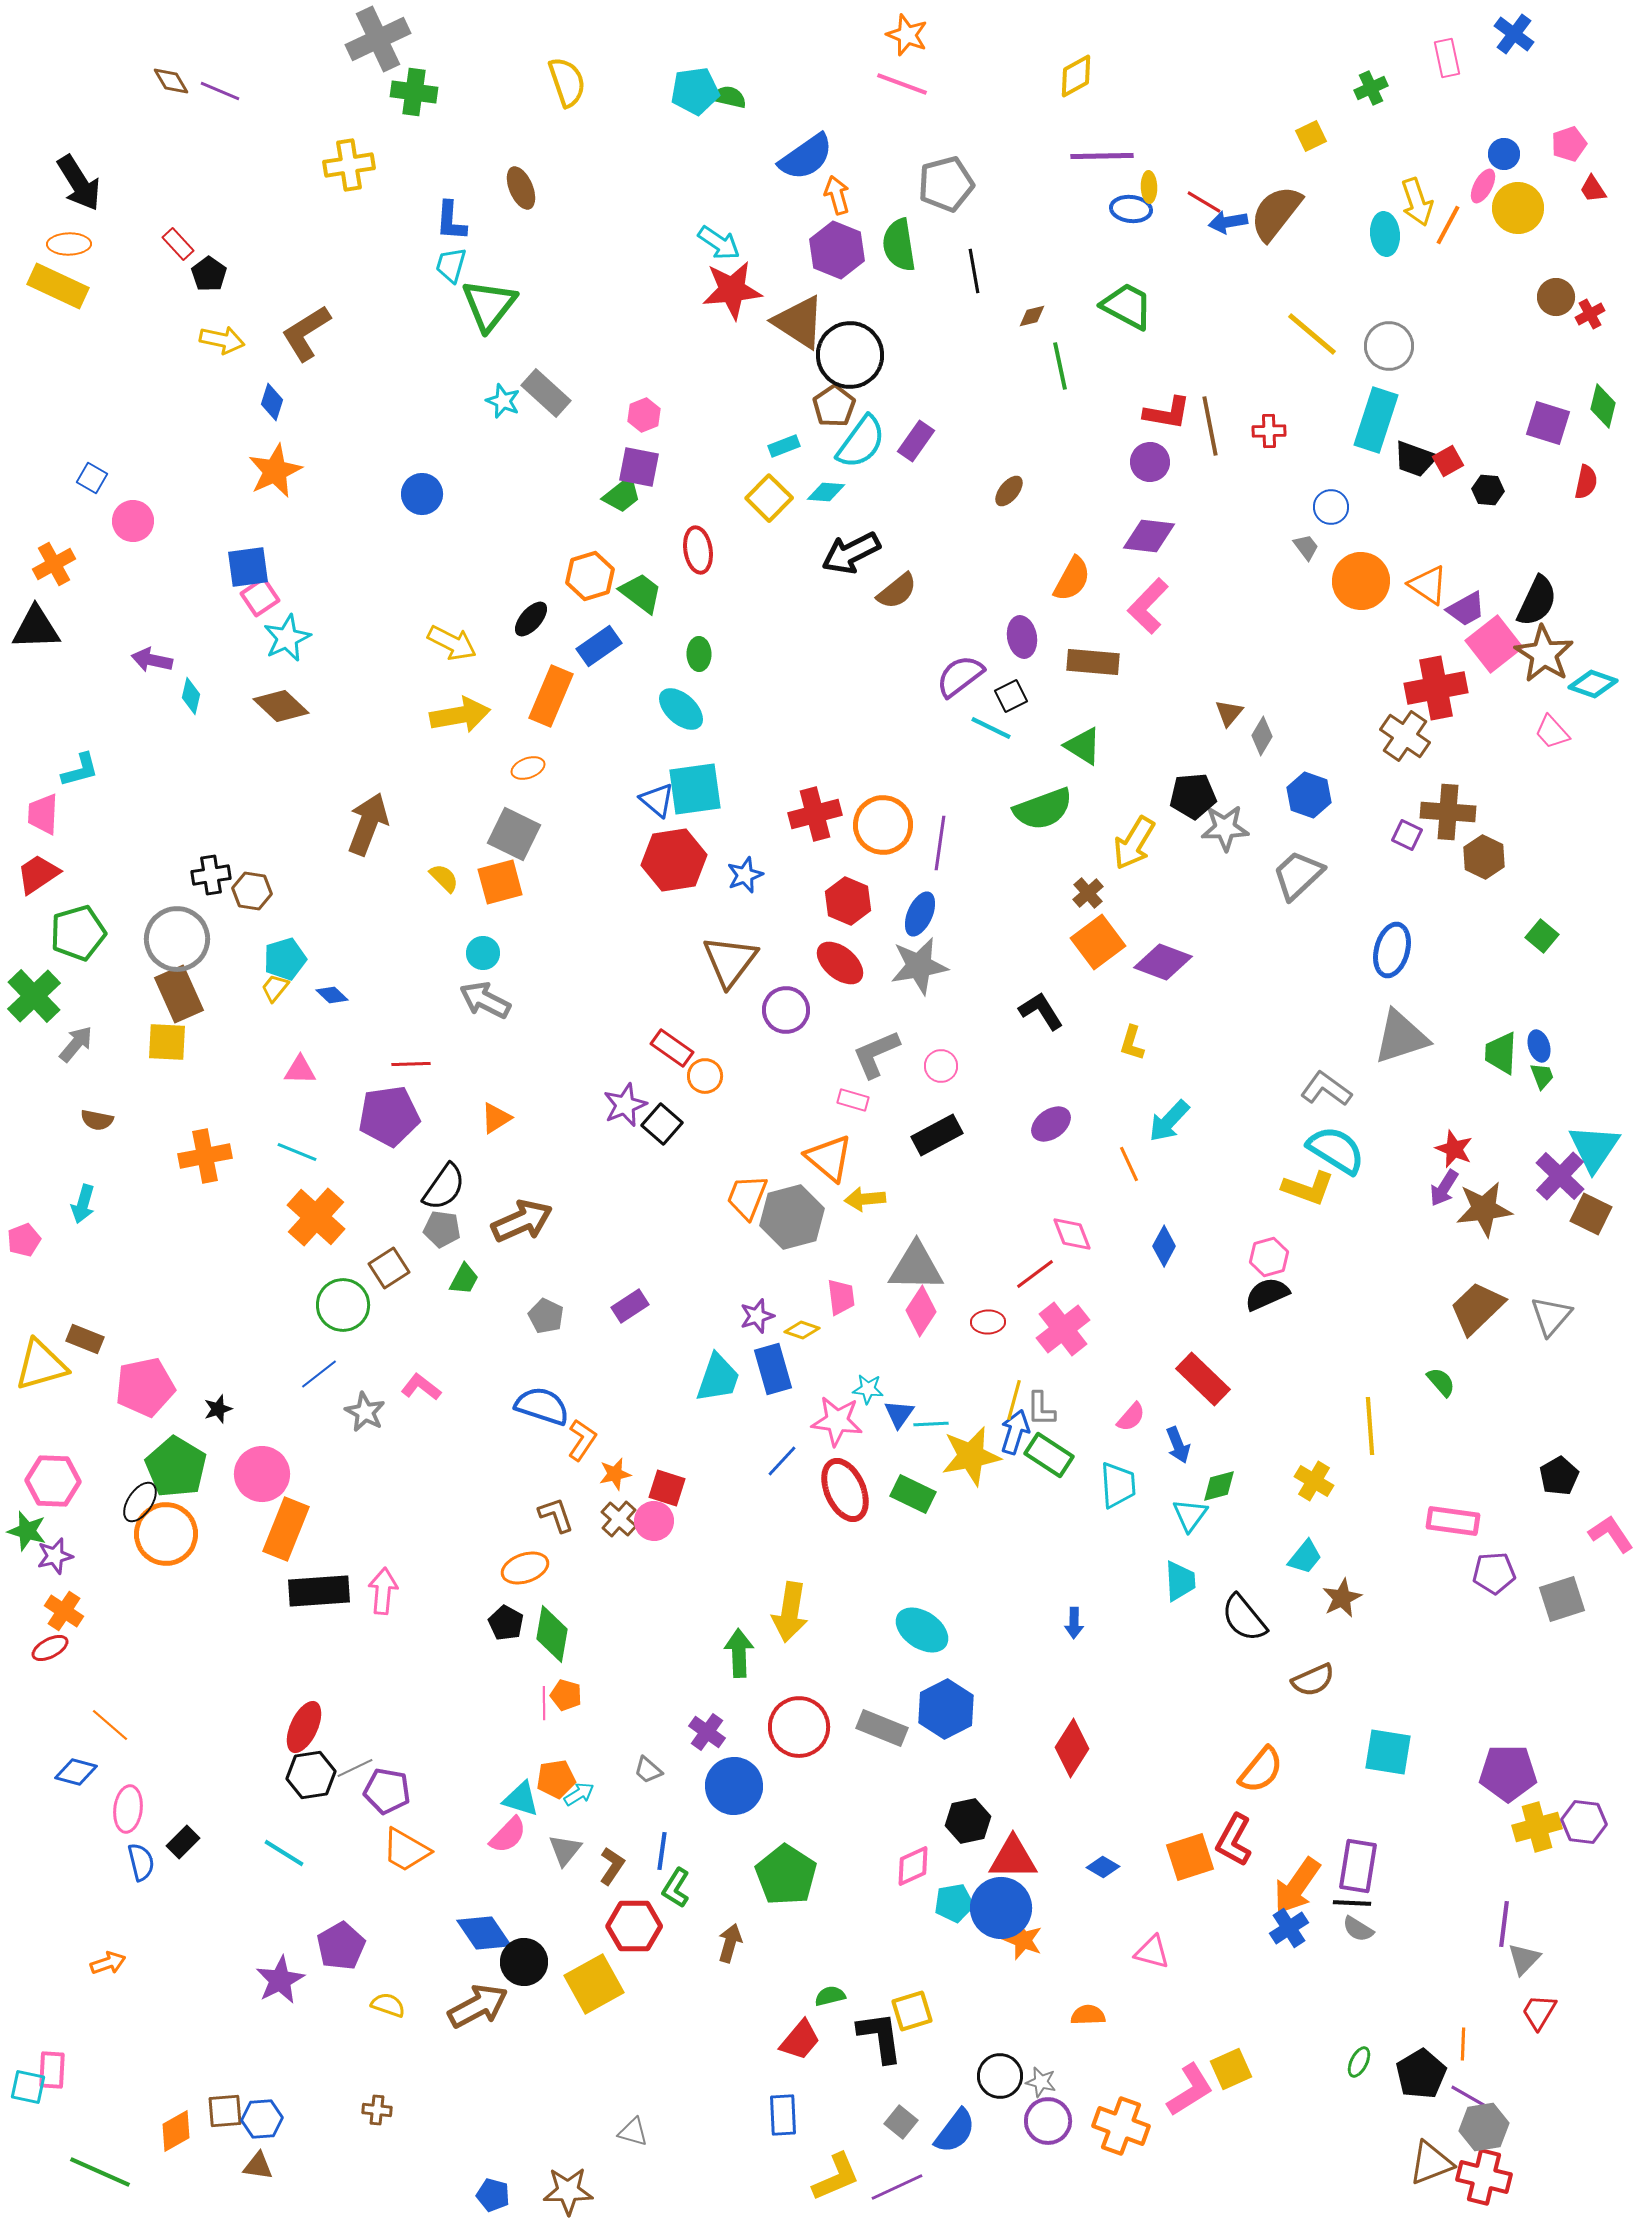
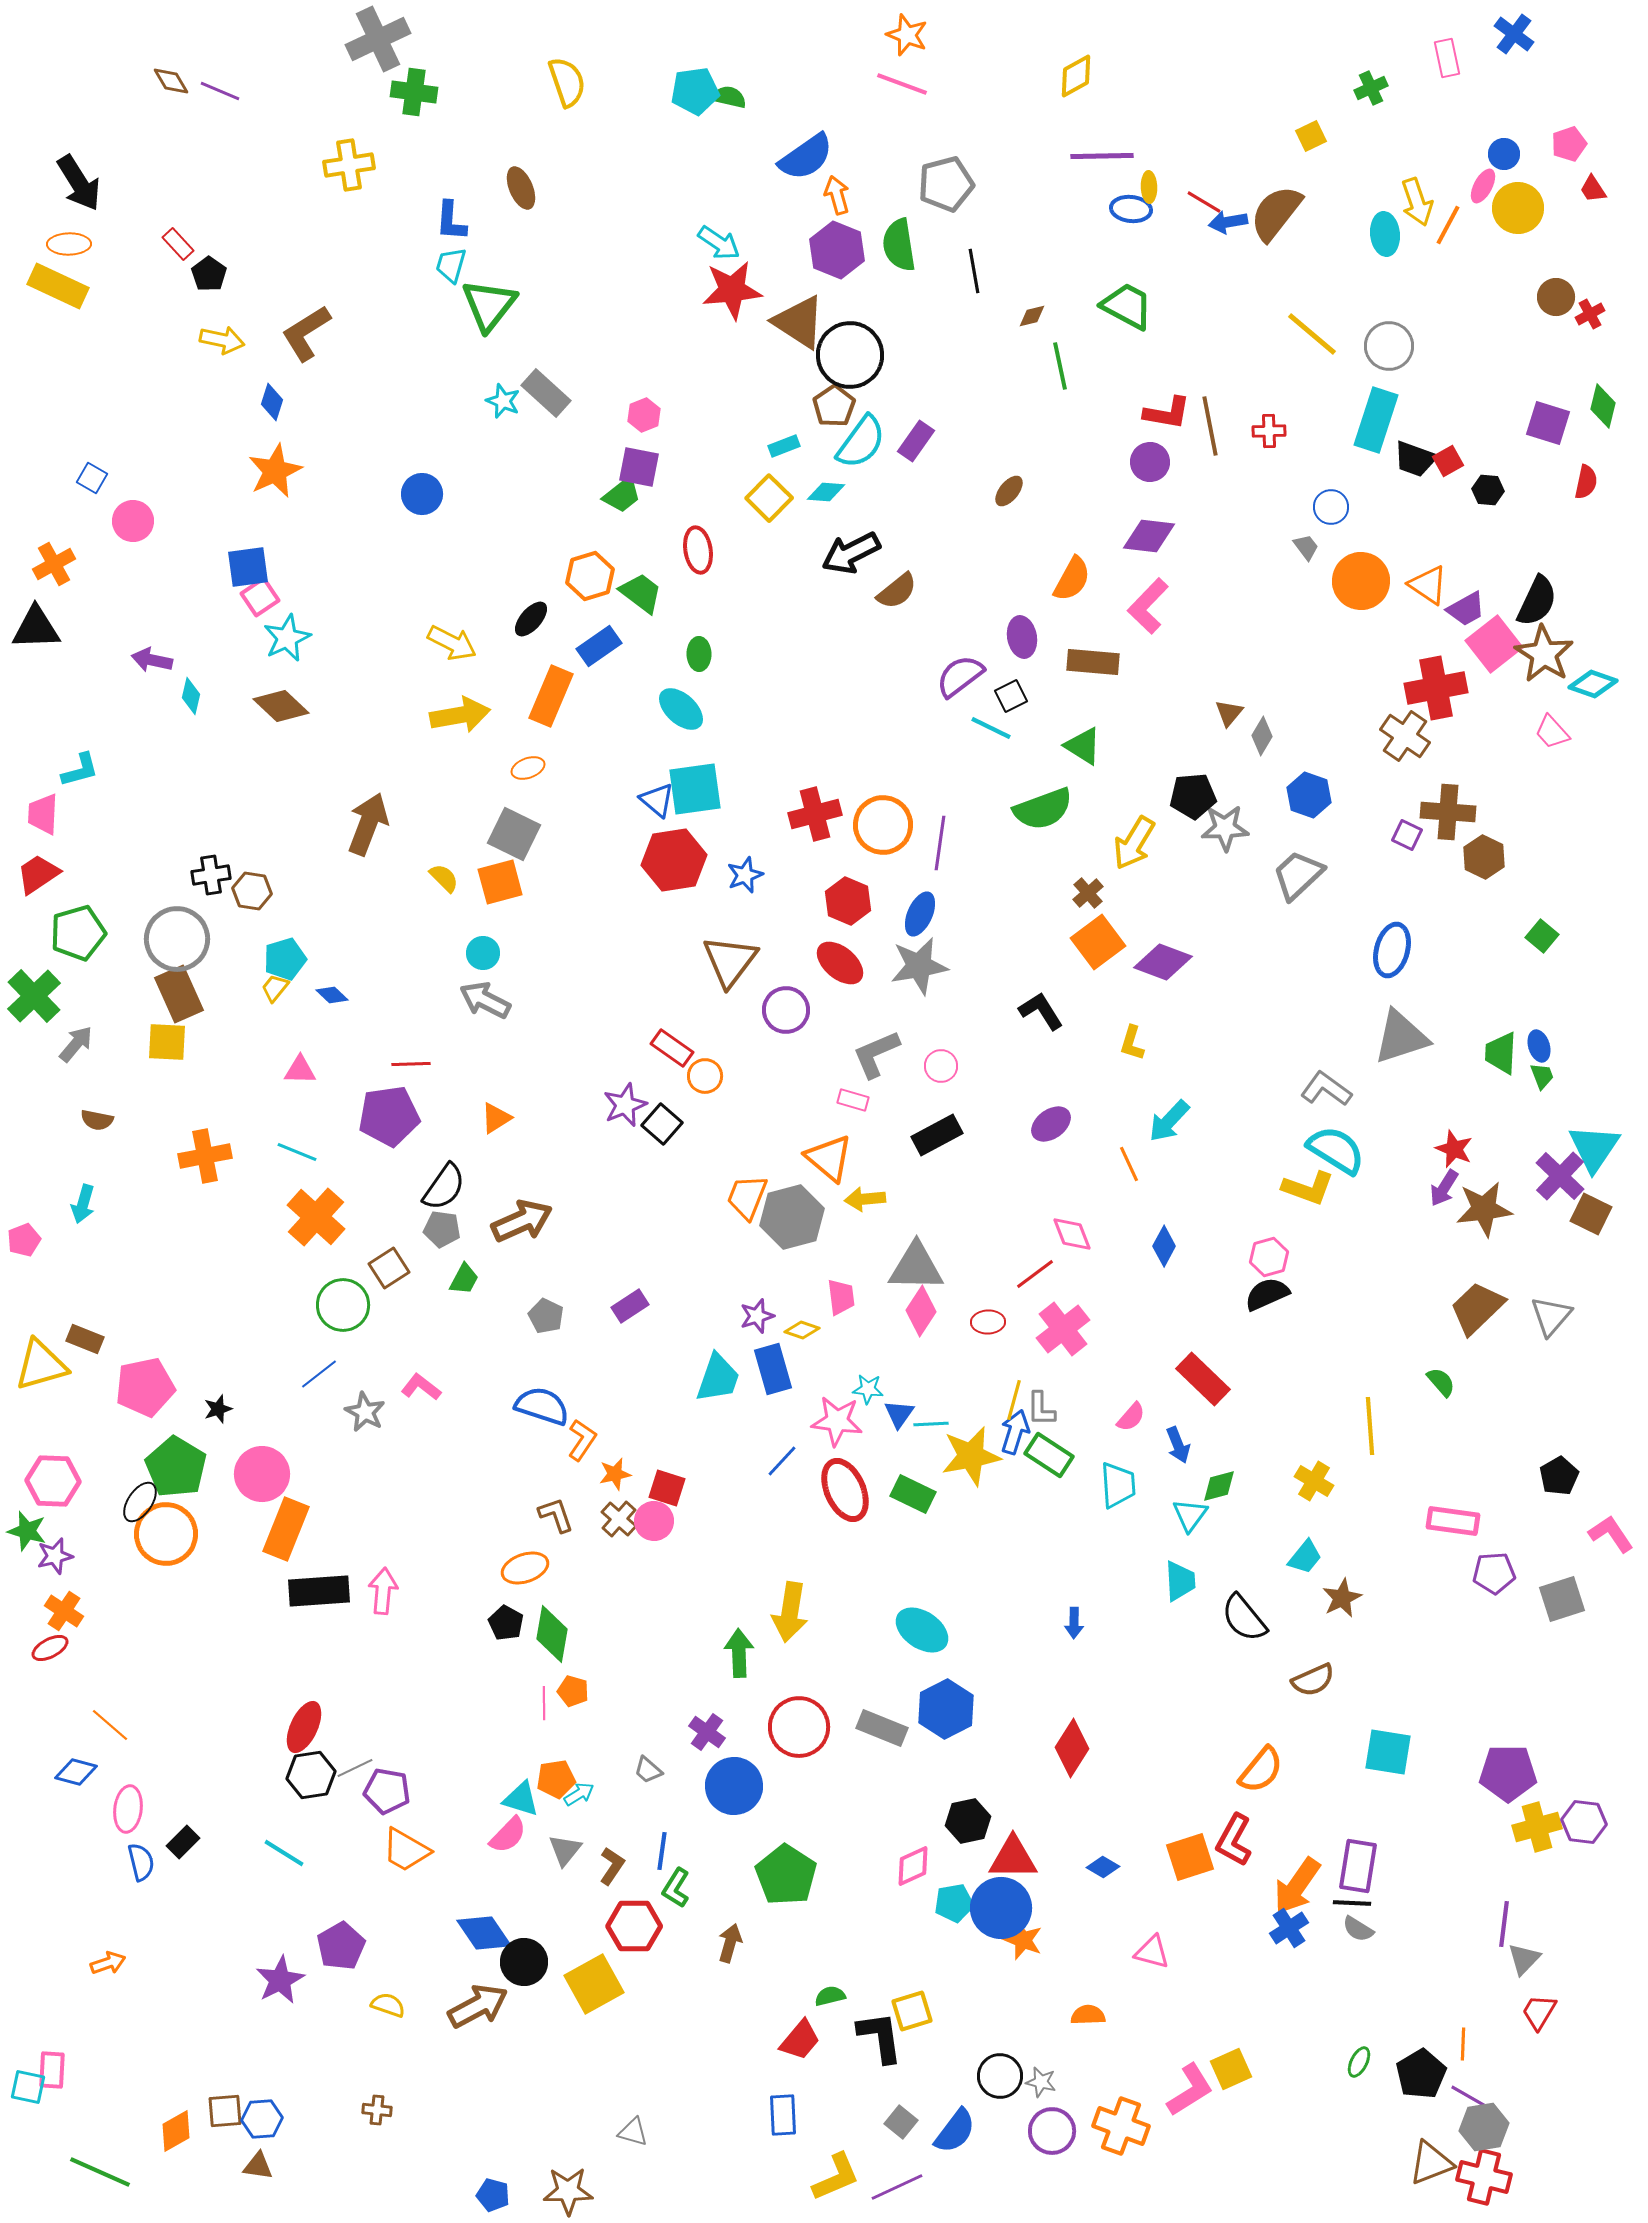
orange pentagon at (566, 1695): moved 7 px right, 4 px up
purple circle at (1048, 2121): moved 4 px right, 10 px down
